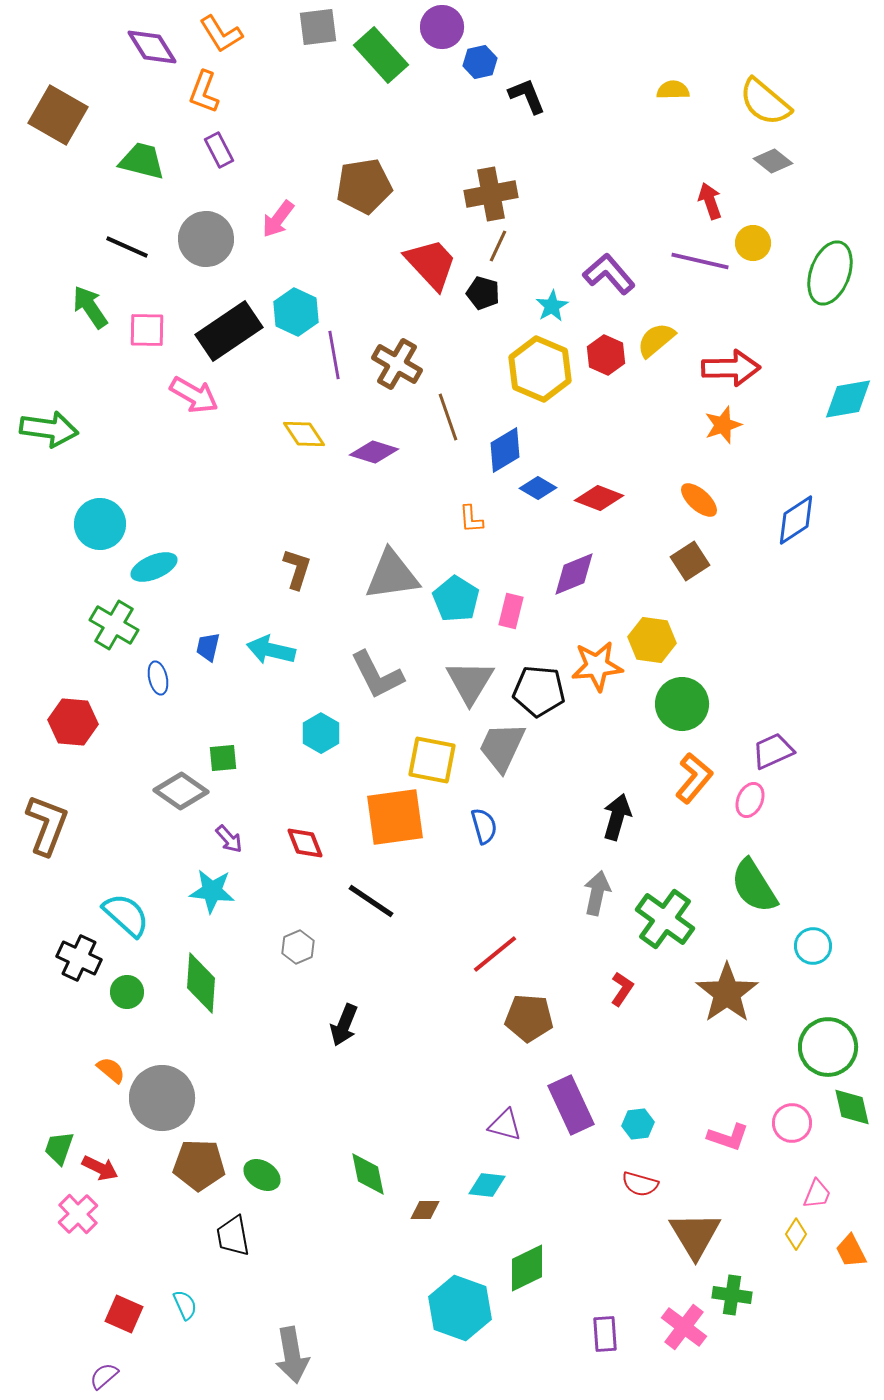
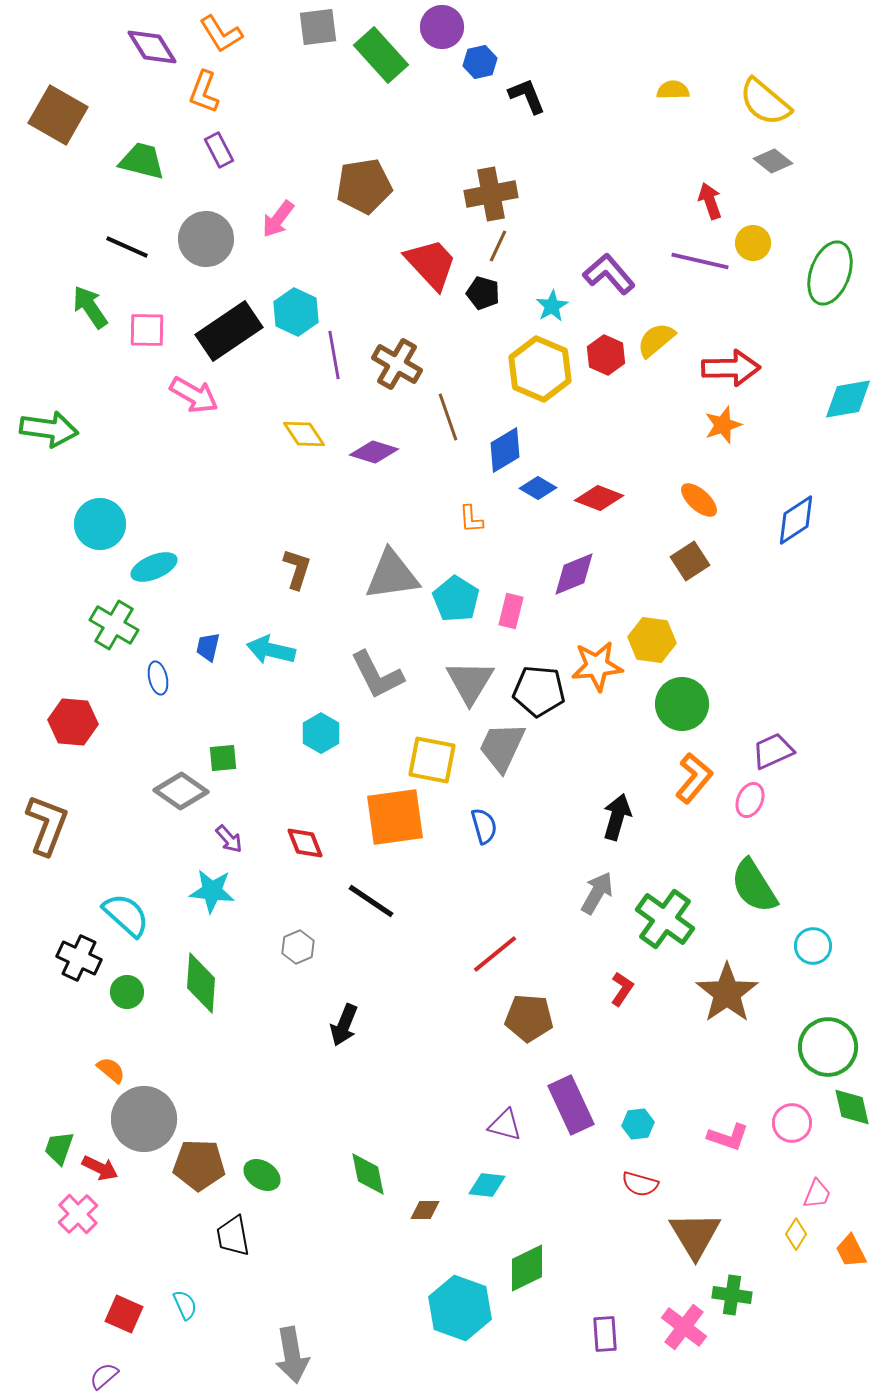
gray arrow at (597, 893): rotated 18 degrees clockwise
gray circle at (162, 1098): moved 18 px left, 21 px down
